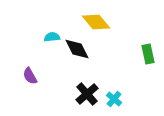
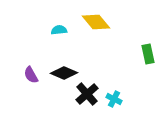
cyan semicircle: moved 7 px right, 7 px up
black diamond: moved 13 px left, 24 px down; rotated 40 degrees counterclockwise
purple semicircle: moved 1 px right, 1 px up
cyan cross: rotated 14 degrees counterclockwise
